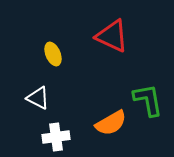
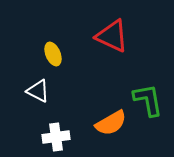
white triangle: moved 7 px up
